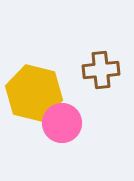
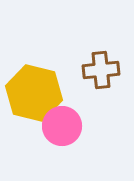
pink circle: moved 3 px down
